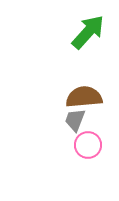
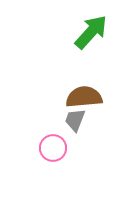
green arrow: moved 3 px right
pink circle: moved 35 px left, 3 px down
